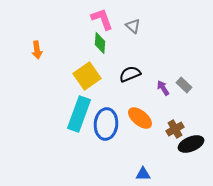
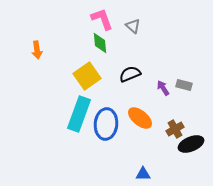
green diamond: rotated 10 degrees counterclockwise
gray rectangle: rotated 28 degrees counterclockwise
